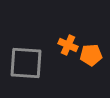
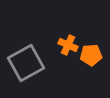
gray square: rotated 33 degrees counterclockwise
